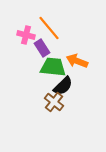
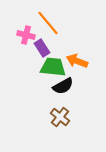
orange line: moved 1 px left, 5 px up
black semicircle: rotated 15 degrees clockwise
brown cross: moved 6 px right, 15 px down
